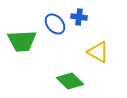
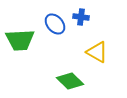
blue cross: moved 2 px right
green trapezoid: moved 2 px left, 1 px up
yellow triangle: moved 1 px left
